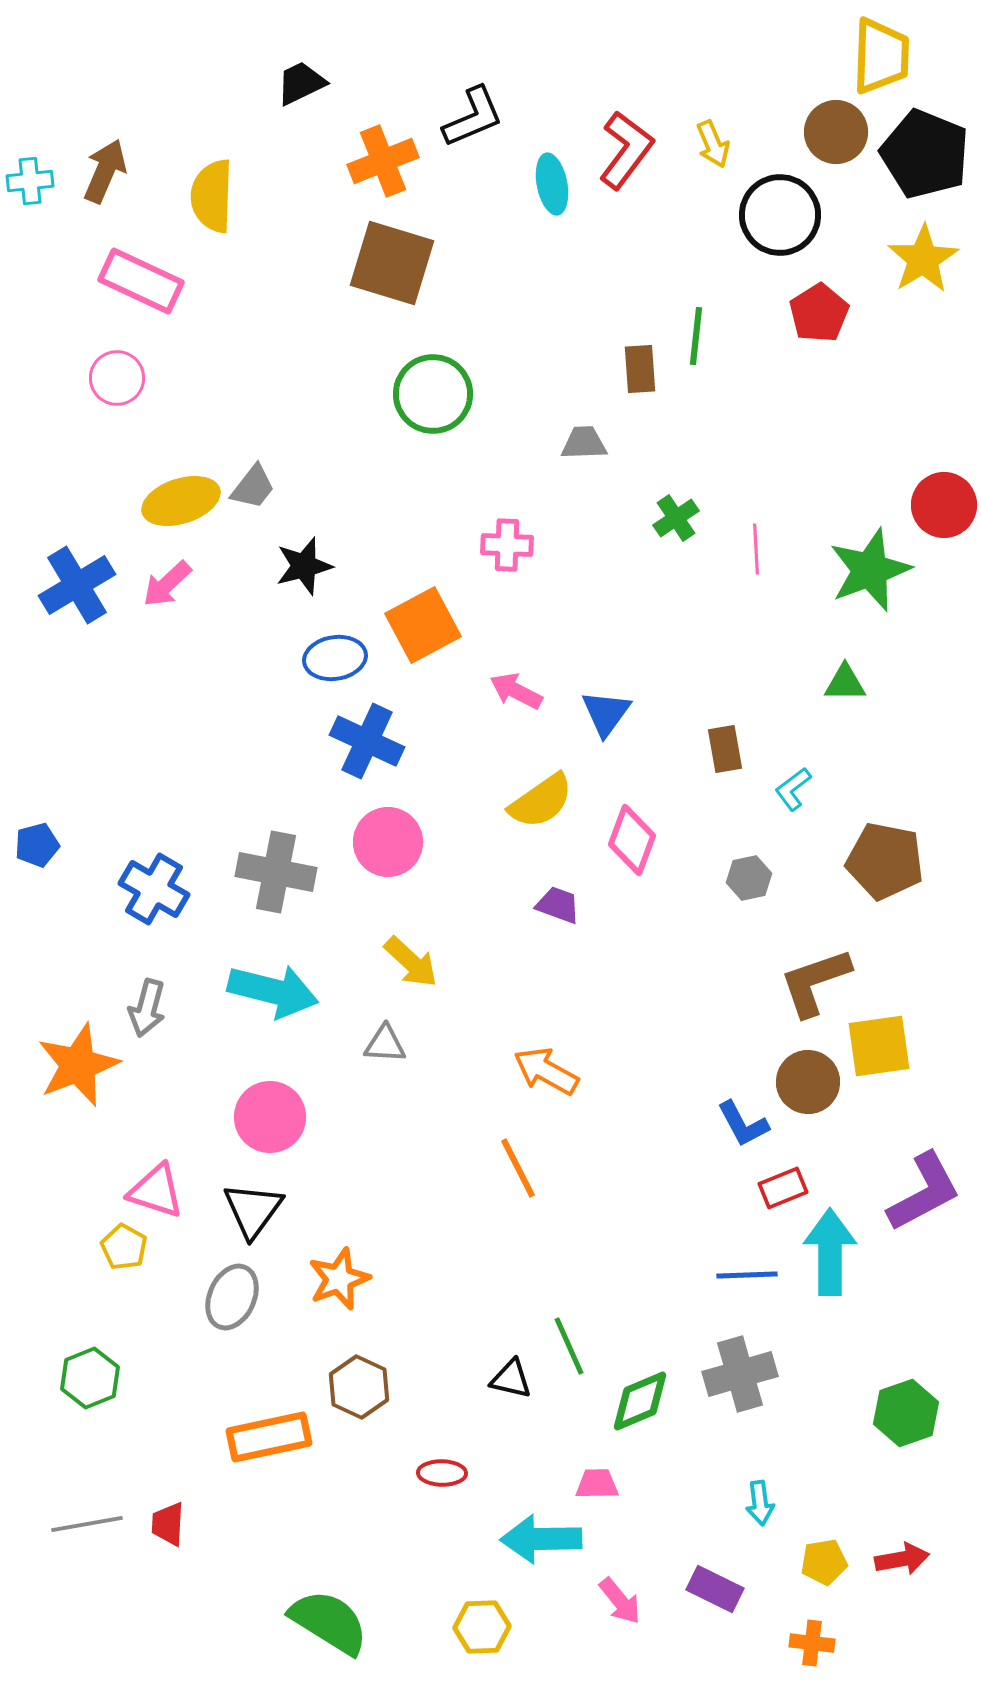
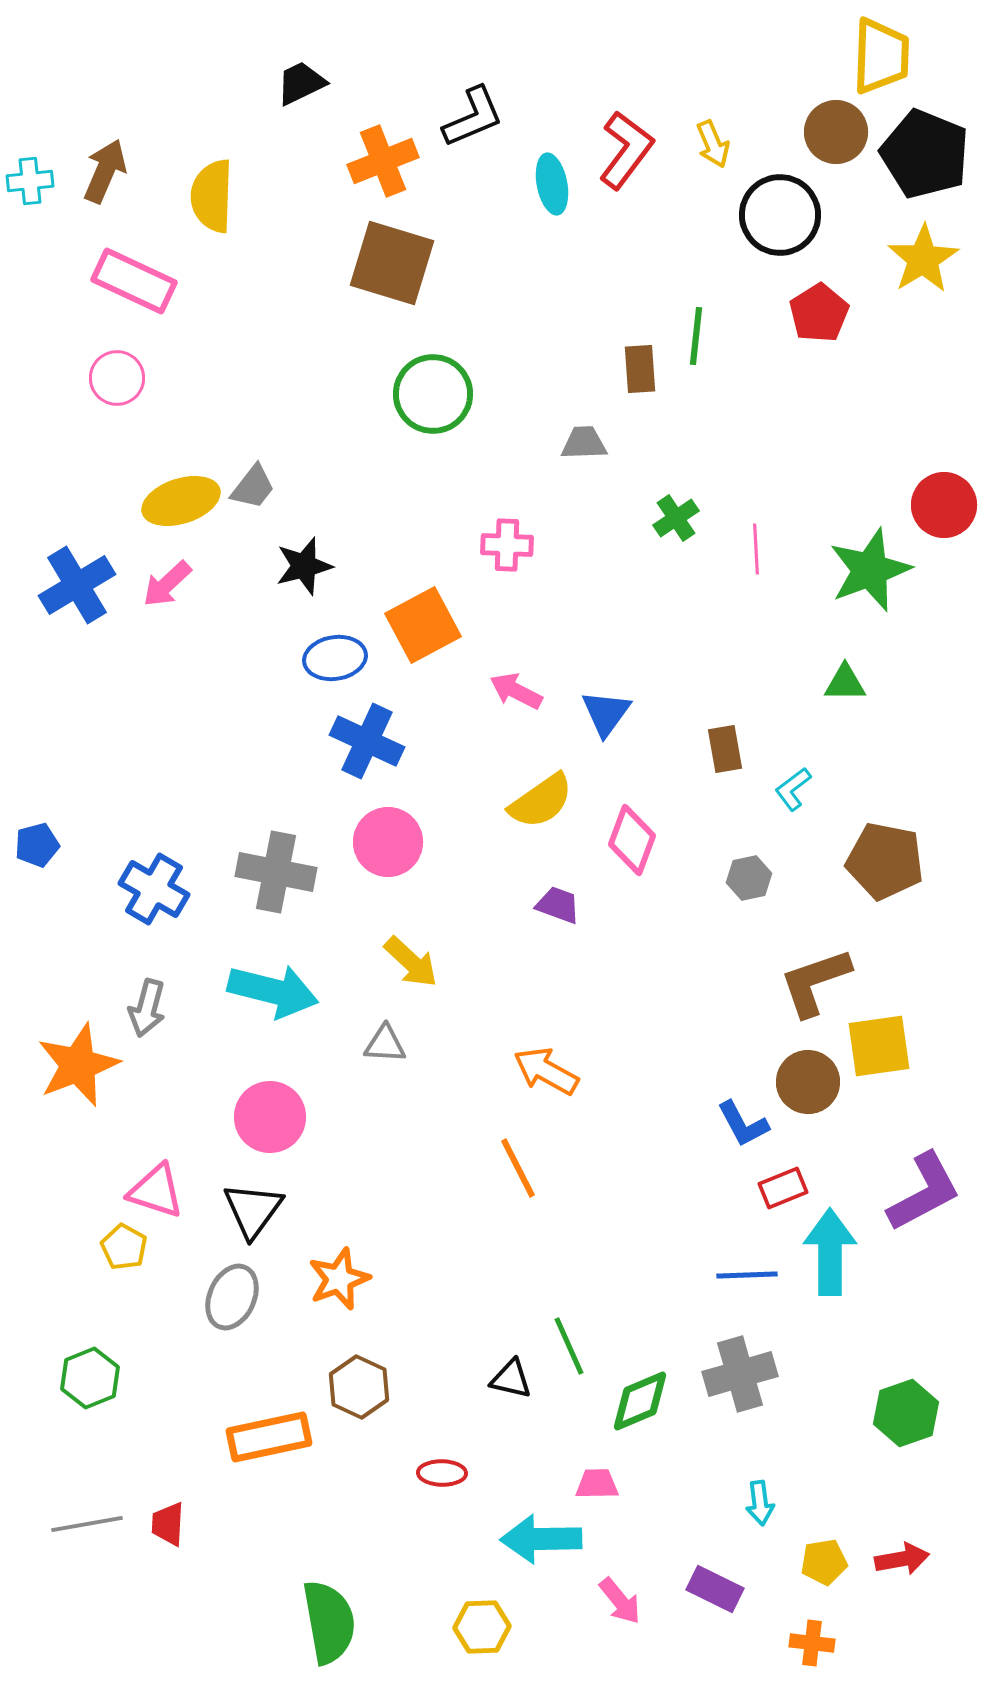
pink rectangle at (141, 281): moved 7 px left
green semicircle at (329, 1622): rotated 48 degrees clockwise
